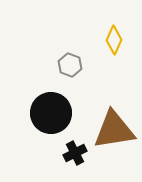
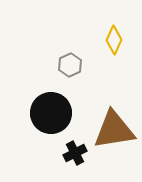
gray hexagon: rotated 15 degrees clockwise
